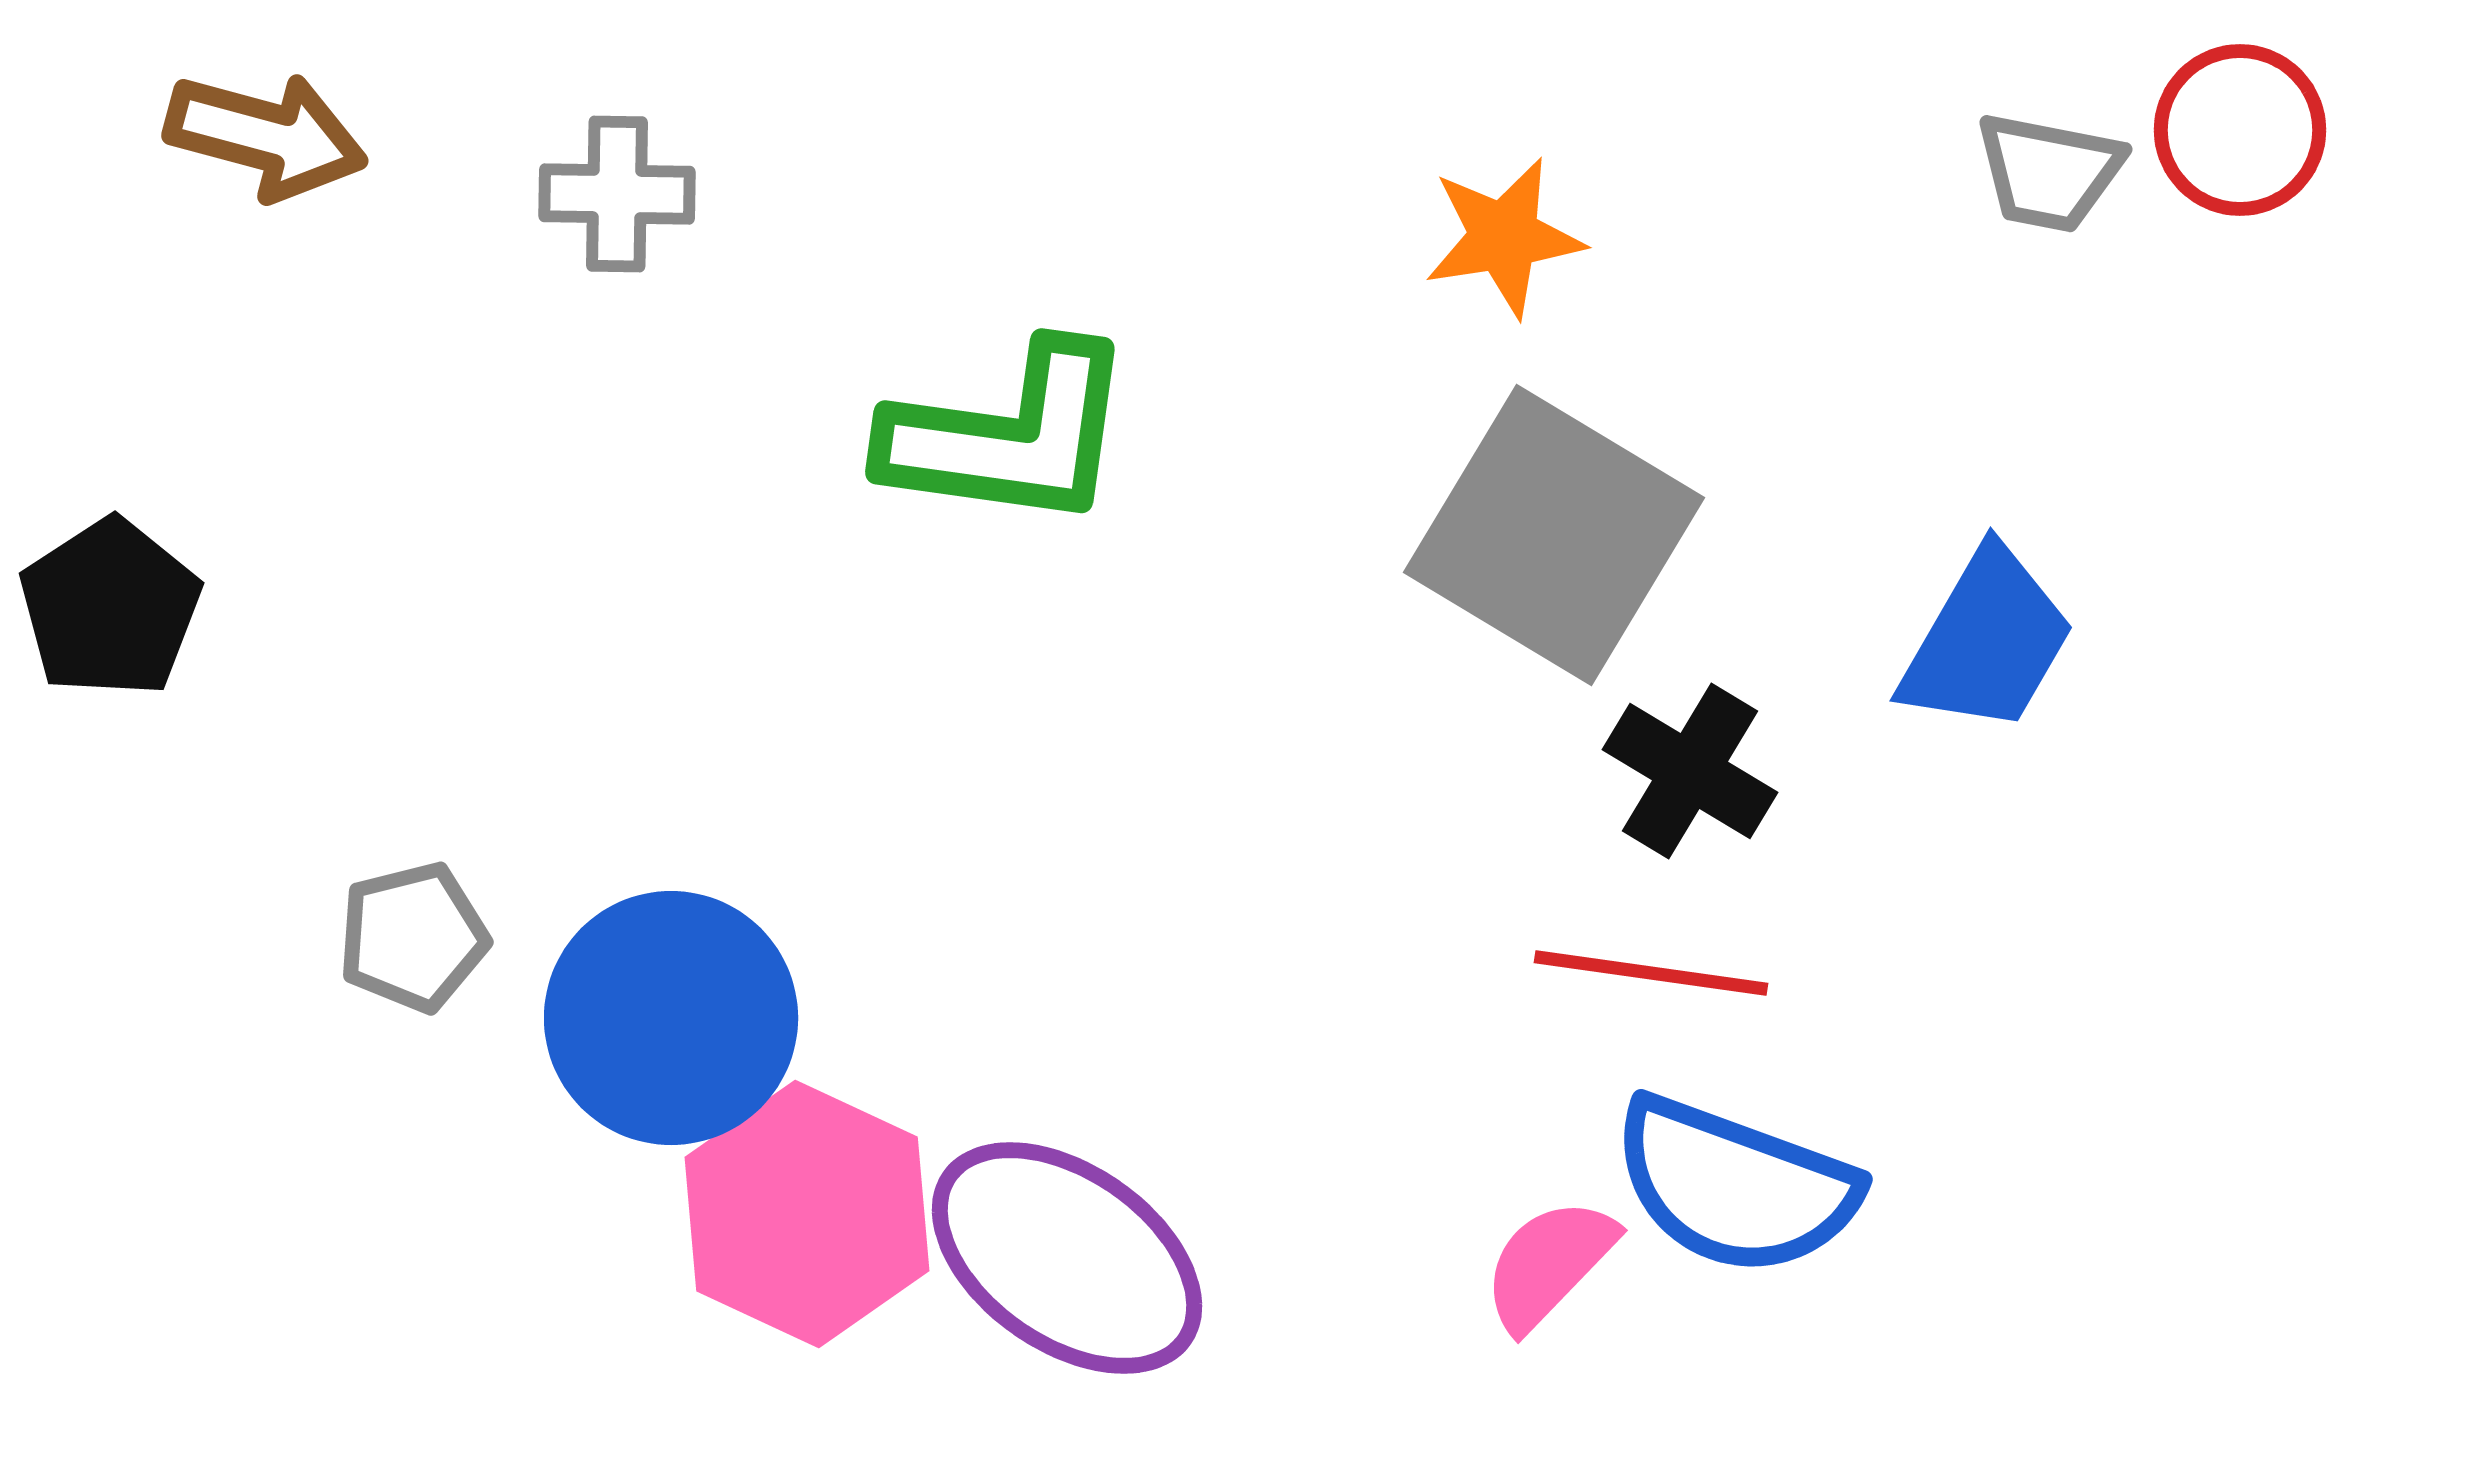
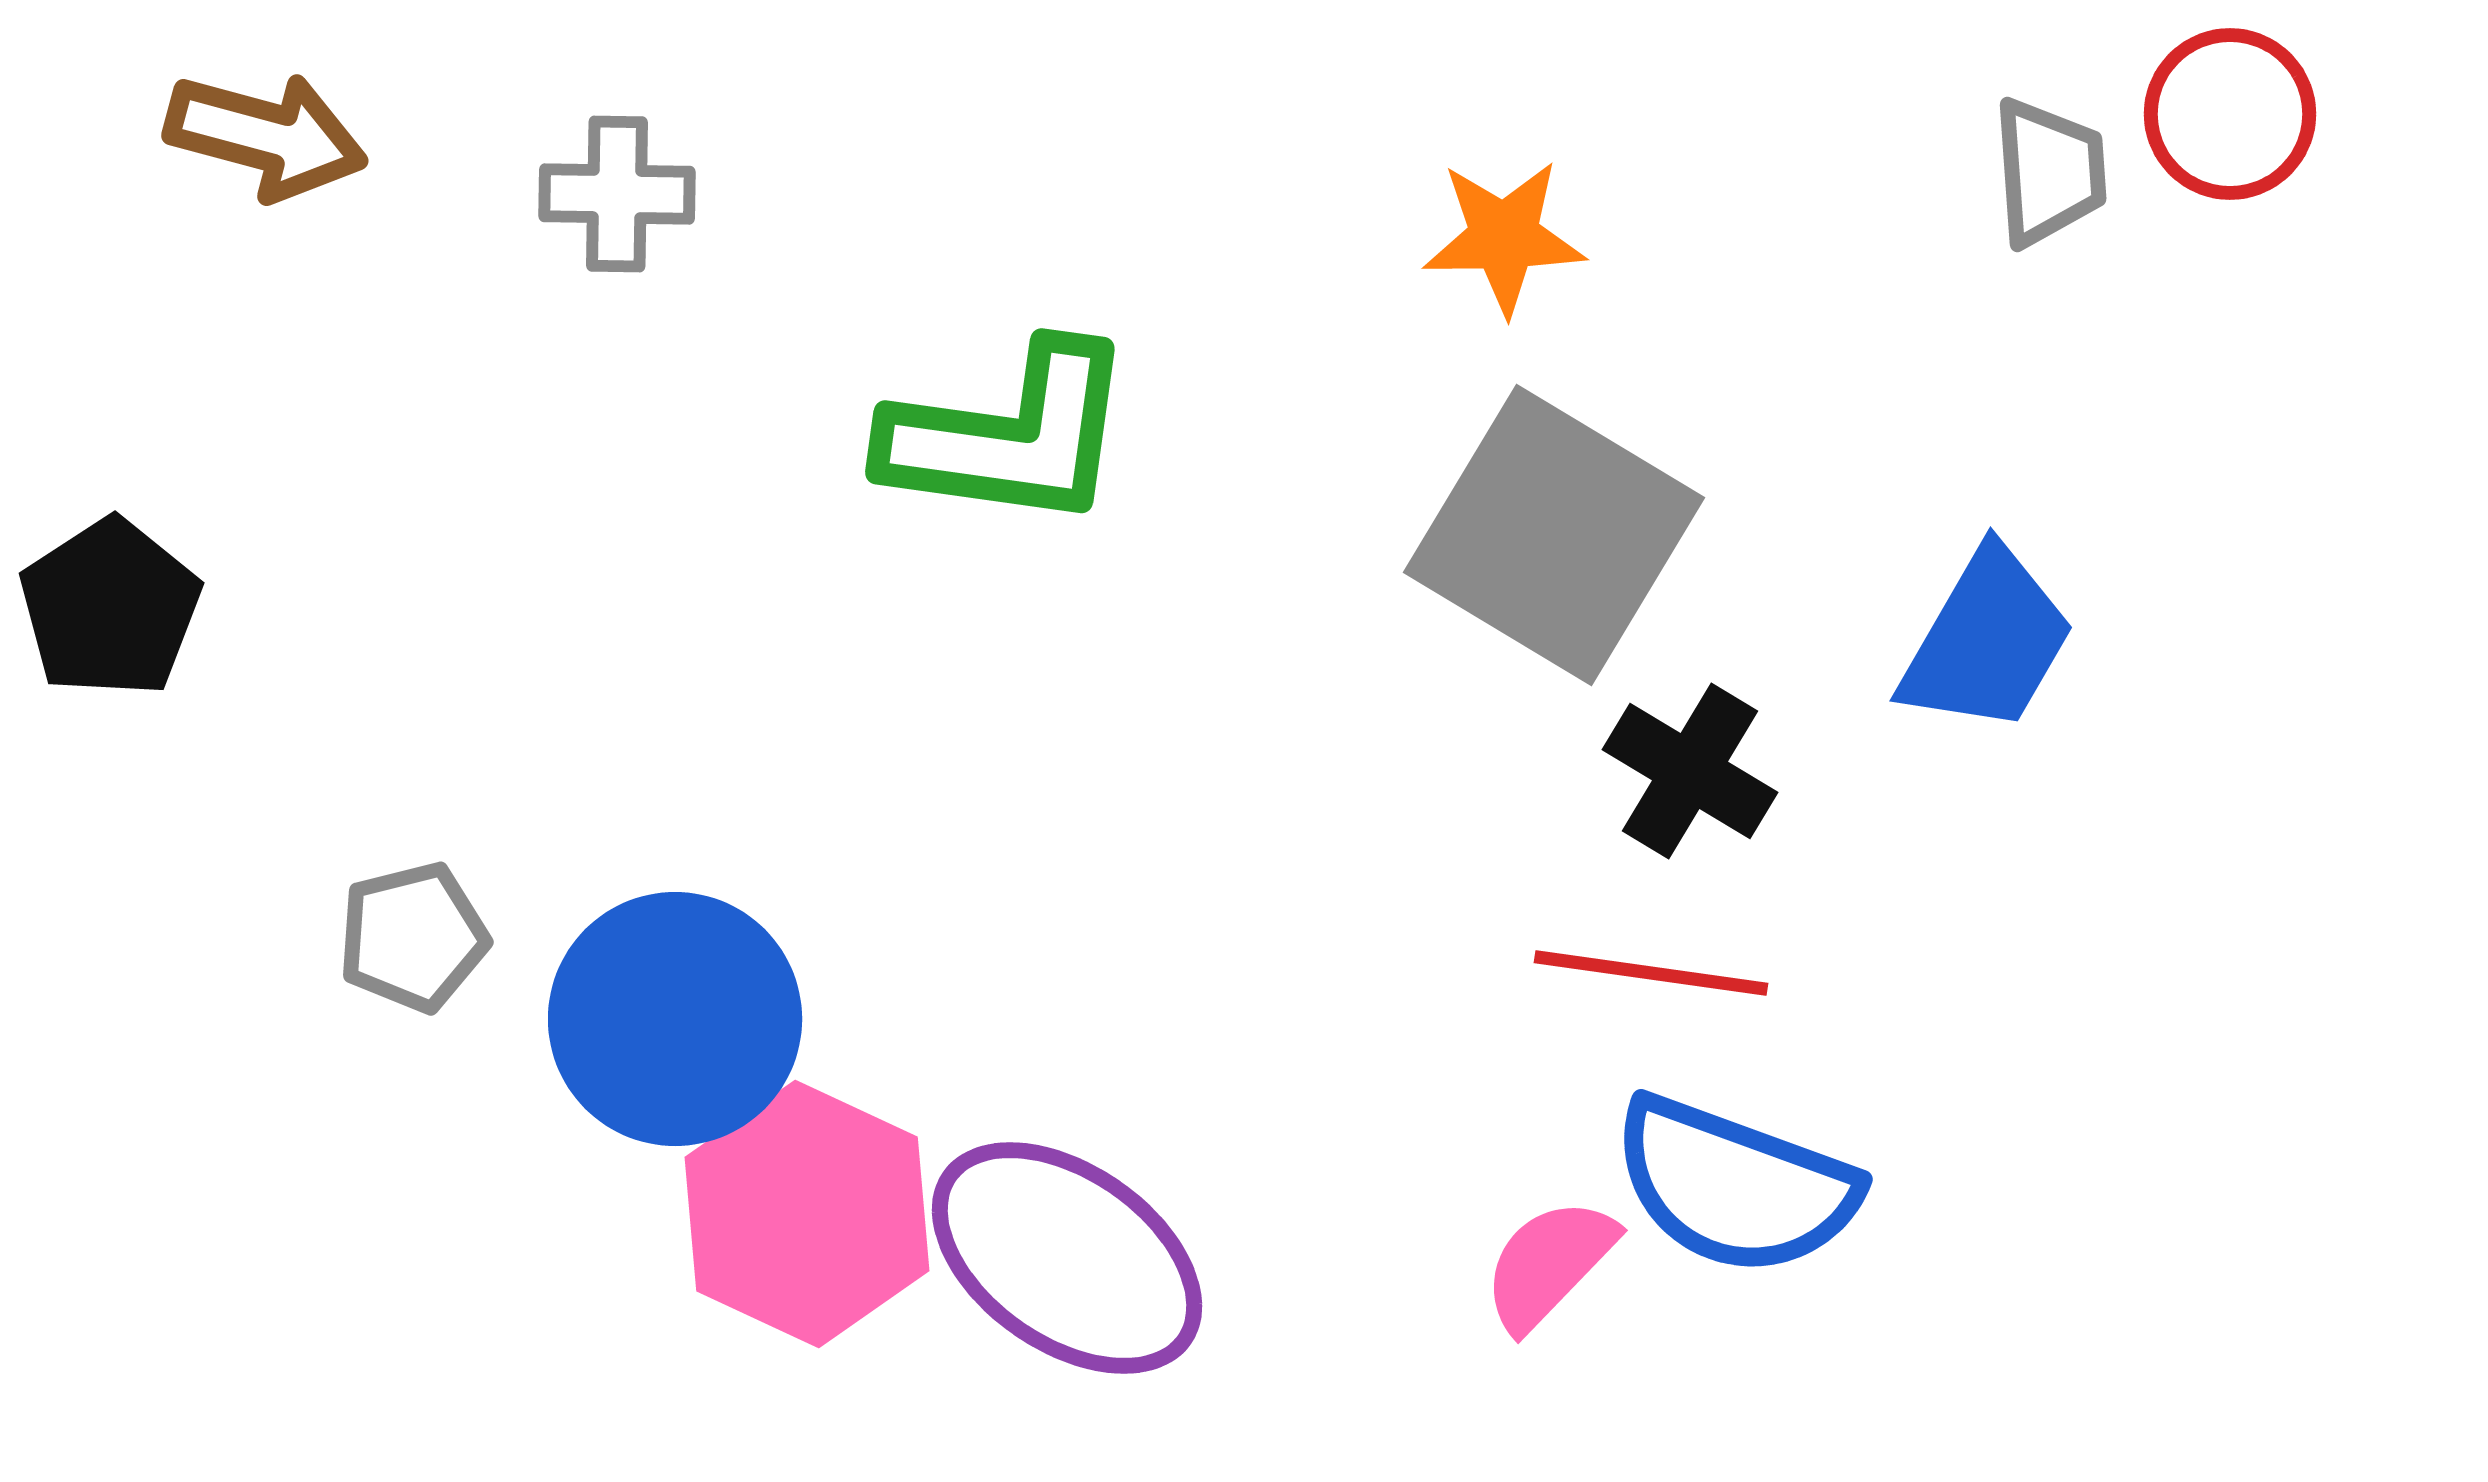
red circle: moved 10 px left, 16 px up
gray trapezoid: rotated 105 degrees counterclockwise
orange star: rotated 8 degrees clockwise
blue circle: moved 4 px right, 1 px down
